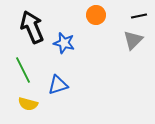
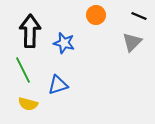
black line: rotated 35 degrees clockwise
black arrow: moved 2 px left, 4 px down; rotated 24 degrees clockwise
gray triangle: moved 1 px left, 2 px down
